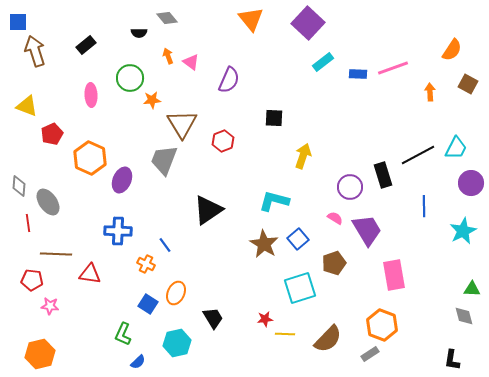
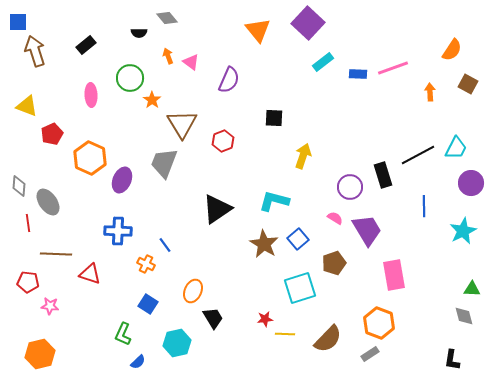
orange triangle at (251, 19): moved 7 px right, 11 px down
orange star at (152, 100): rotated 30 degrees counterclockwise
gray trapezoid at (164, 160): moved 3 px down
black triangle at (208, 210): moved 9 px right, 1 px up
red triangle at (90, 274): rotated 10 degrees clockwise
red pentagon at (32, 280): moved 4 px left, 2 px down
orange ellipse at (176, 293): moved 17 px right, 2 px up
orange hexagon at (382, 325): moved 3 px left, 2 px up
